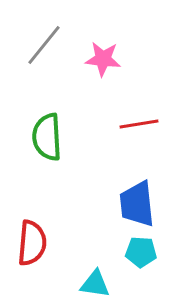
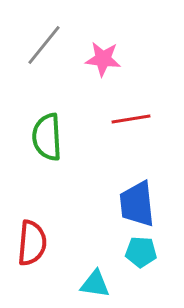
red line: moved 8 px left, 5 px up
